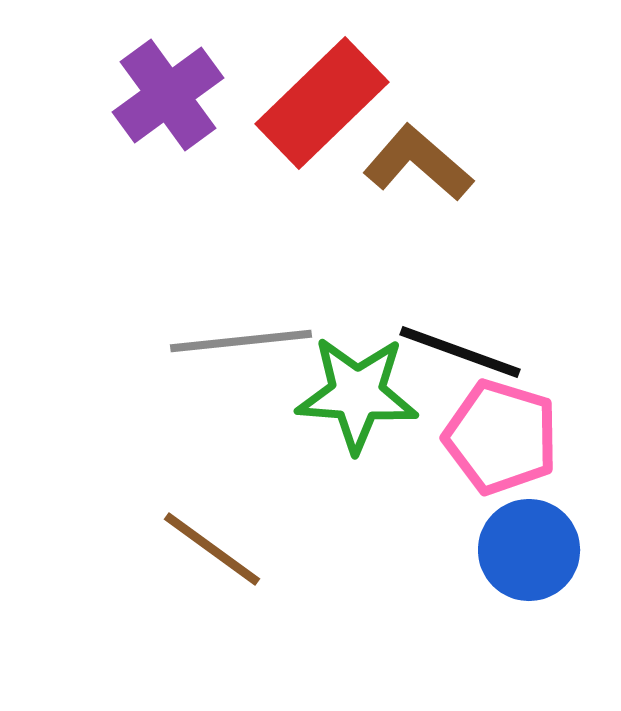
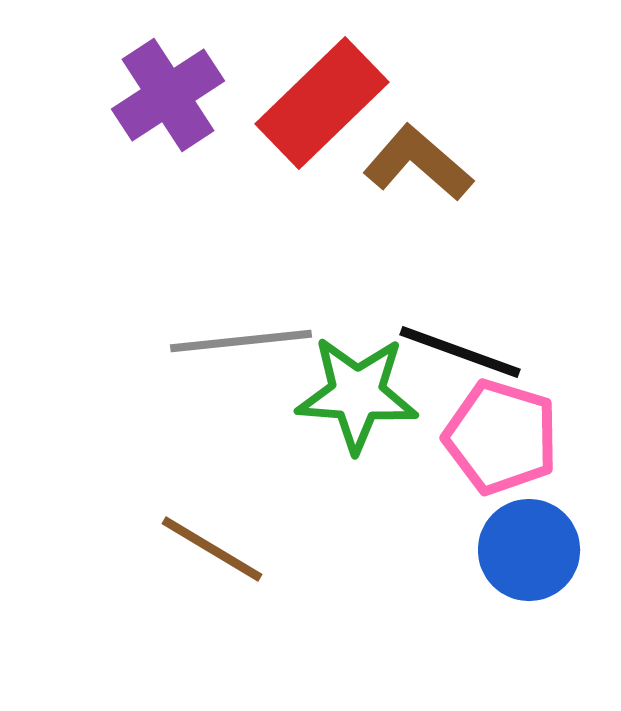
purple cross: rotated 3 degrees clockwise
brown line: rotated 5 degrees counterclockwise
